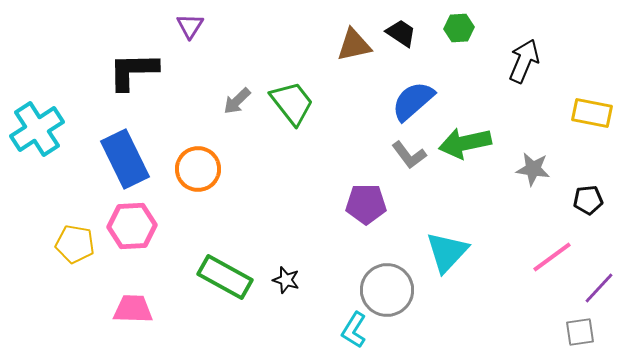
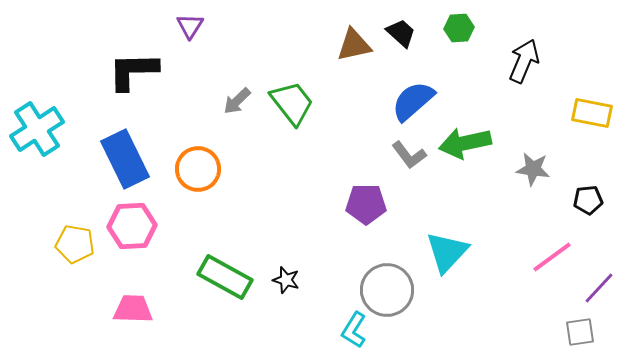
black trapezoid: rotated 8 degrees clockwise
